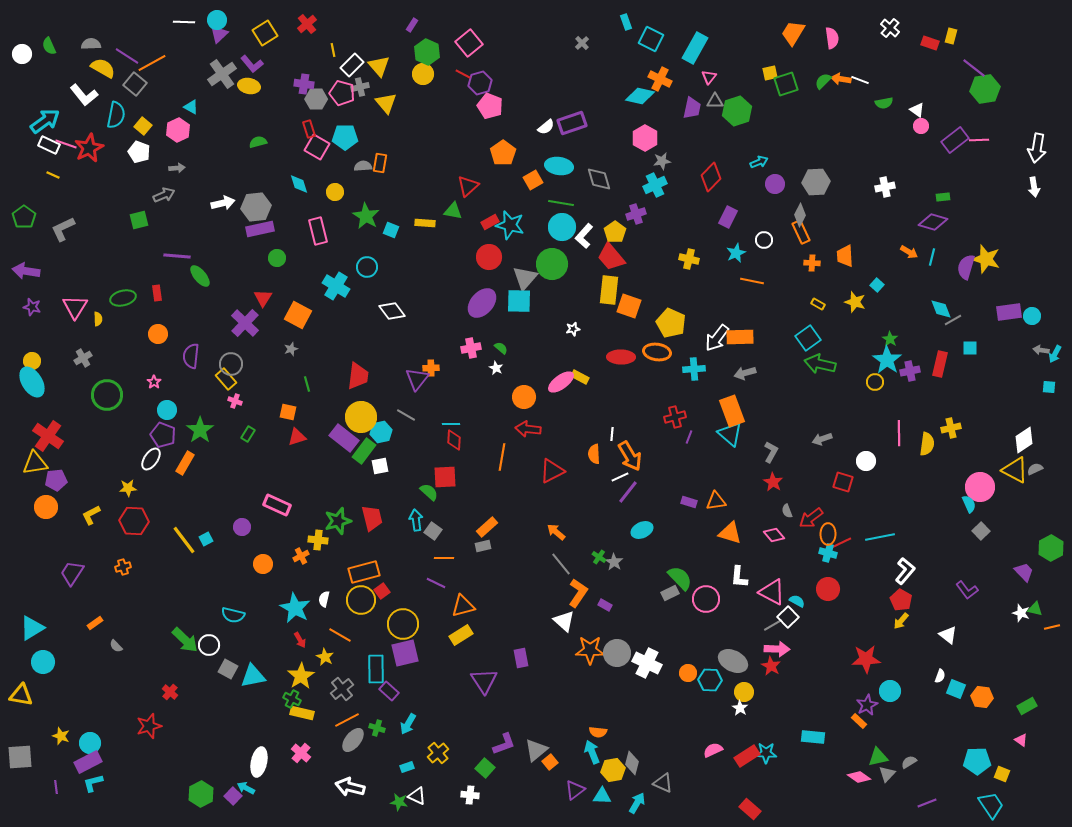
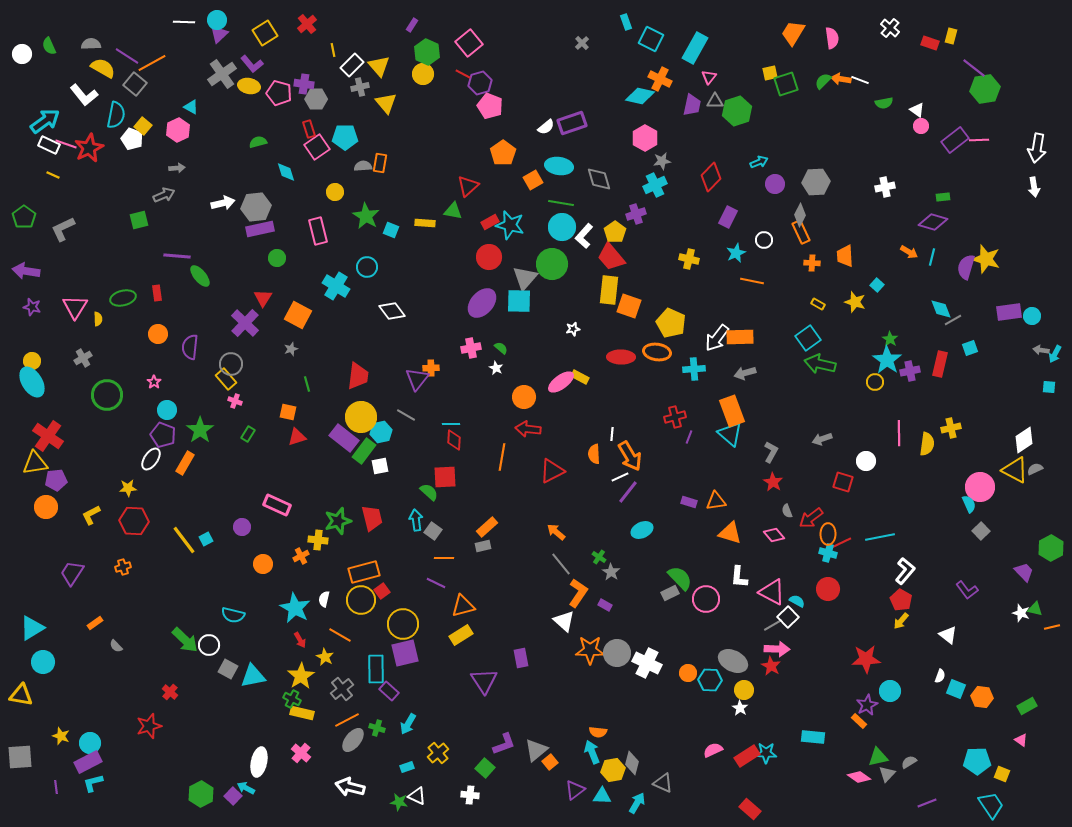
pink pentagon at (342, 93): moved 63 px left
purple trapezoid at (692, 108): moved 3 px up
pink square at (317, 147): rotated 25 degrees clockwise
white pentagon at (139, 152): moved 7 px left, 13 px up
cyan diamond at (299, 184): moved 13 px left, 12 px up
cyan square at (970, 348): rotated 21 degrees counterclockwise
purple semicircle at (191, 356): moved 1 px left, 9 px up
gray star at (614, 562): moved 3 px left, 10 px down
yellow circle at (744, 692): moved 2 px up
